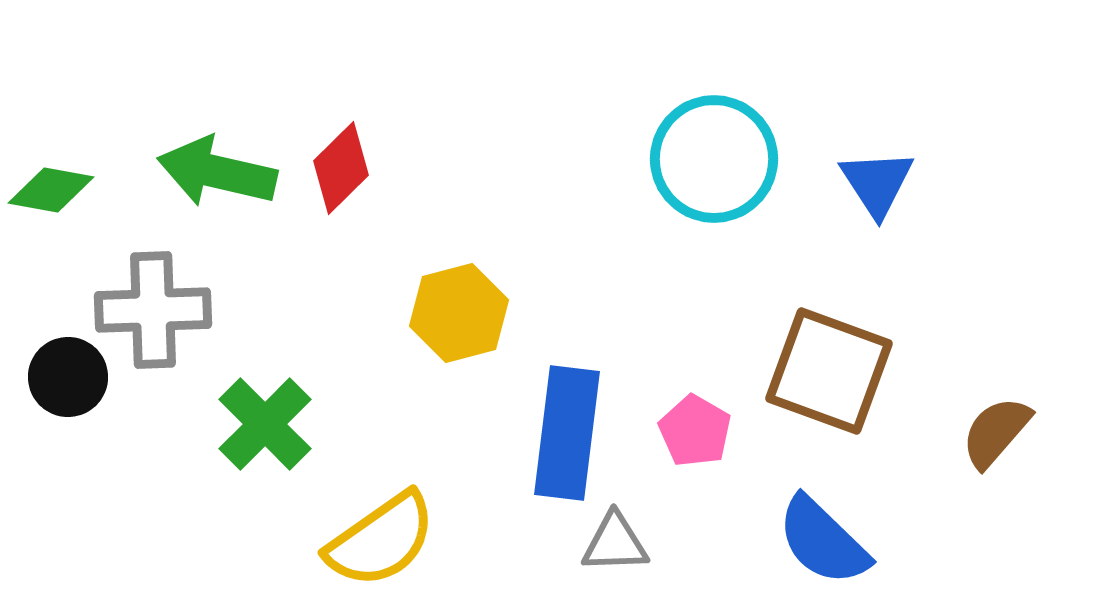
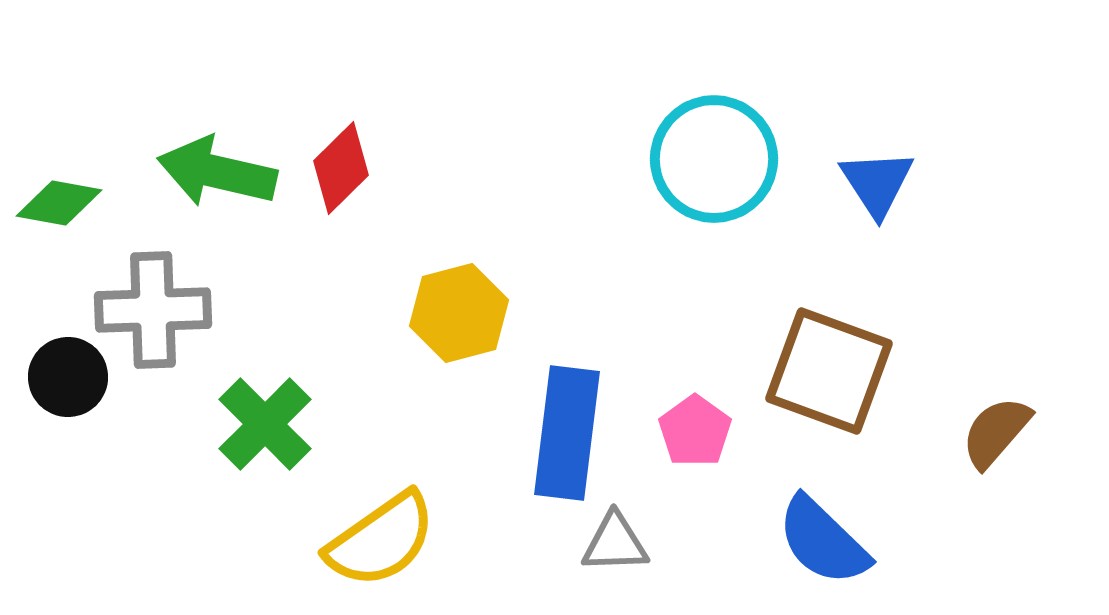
green diamond: moved 8 px right, 13 px down
pink pentagon: rotated 6 degrees clockwise
